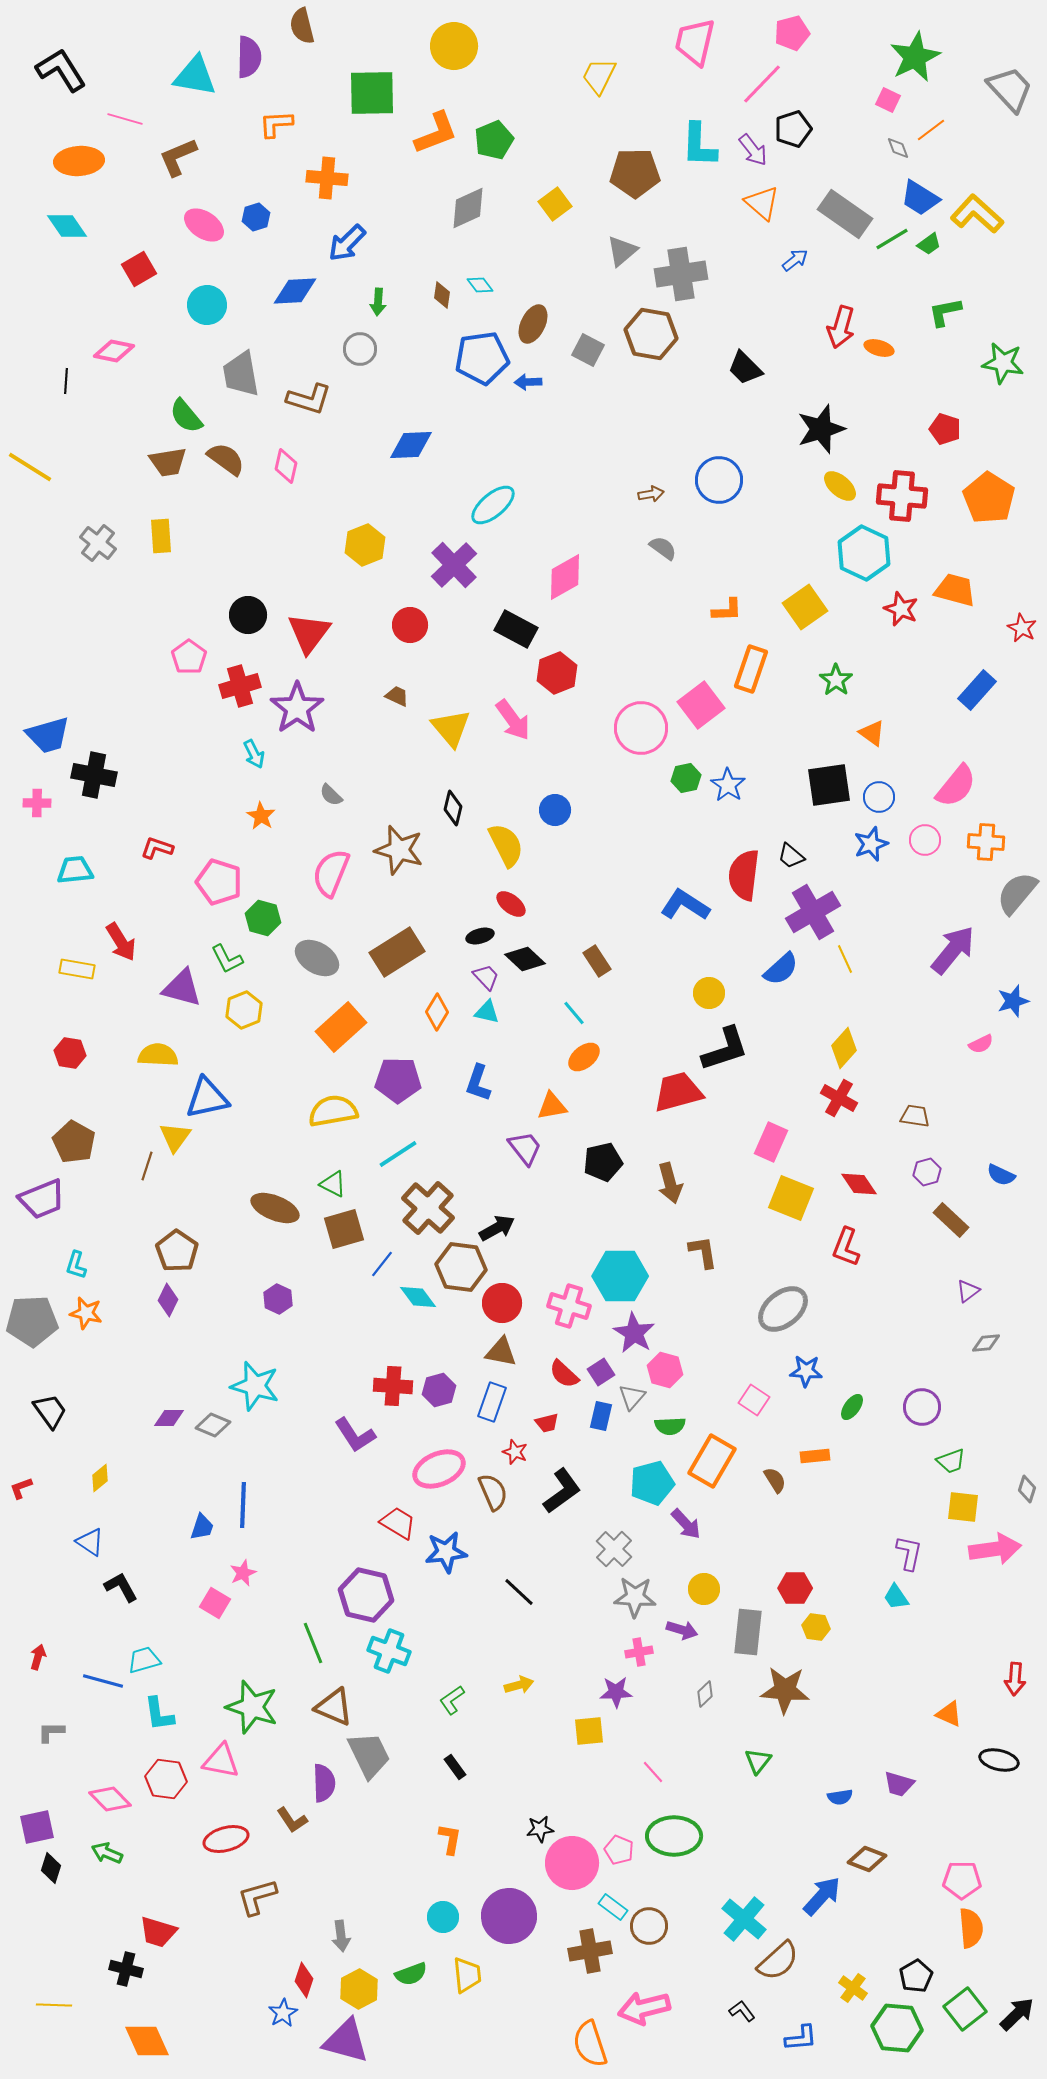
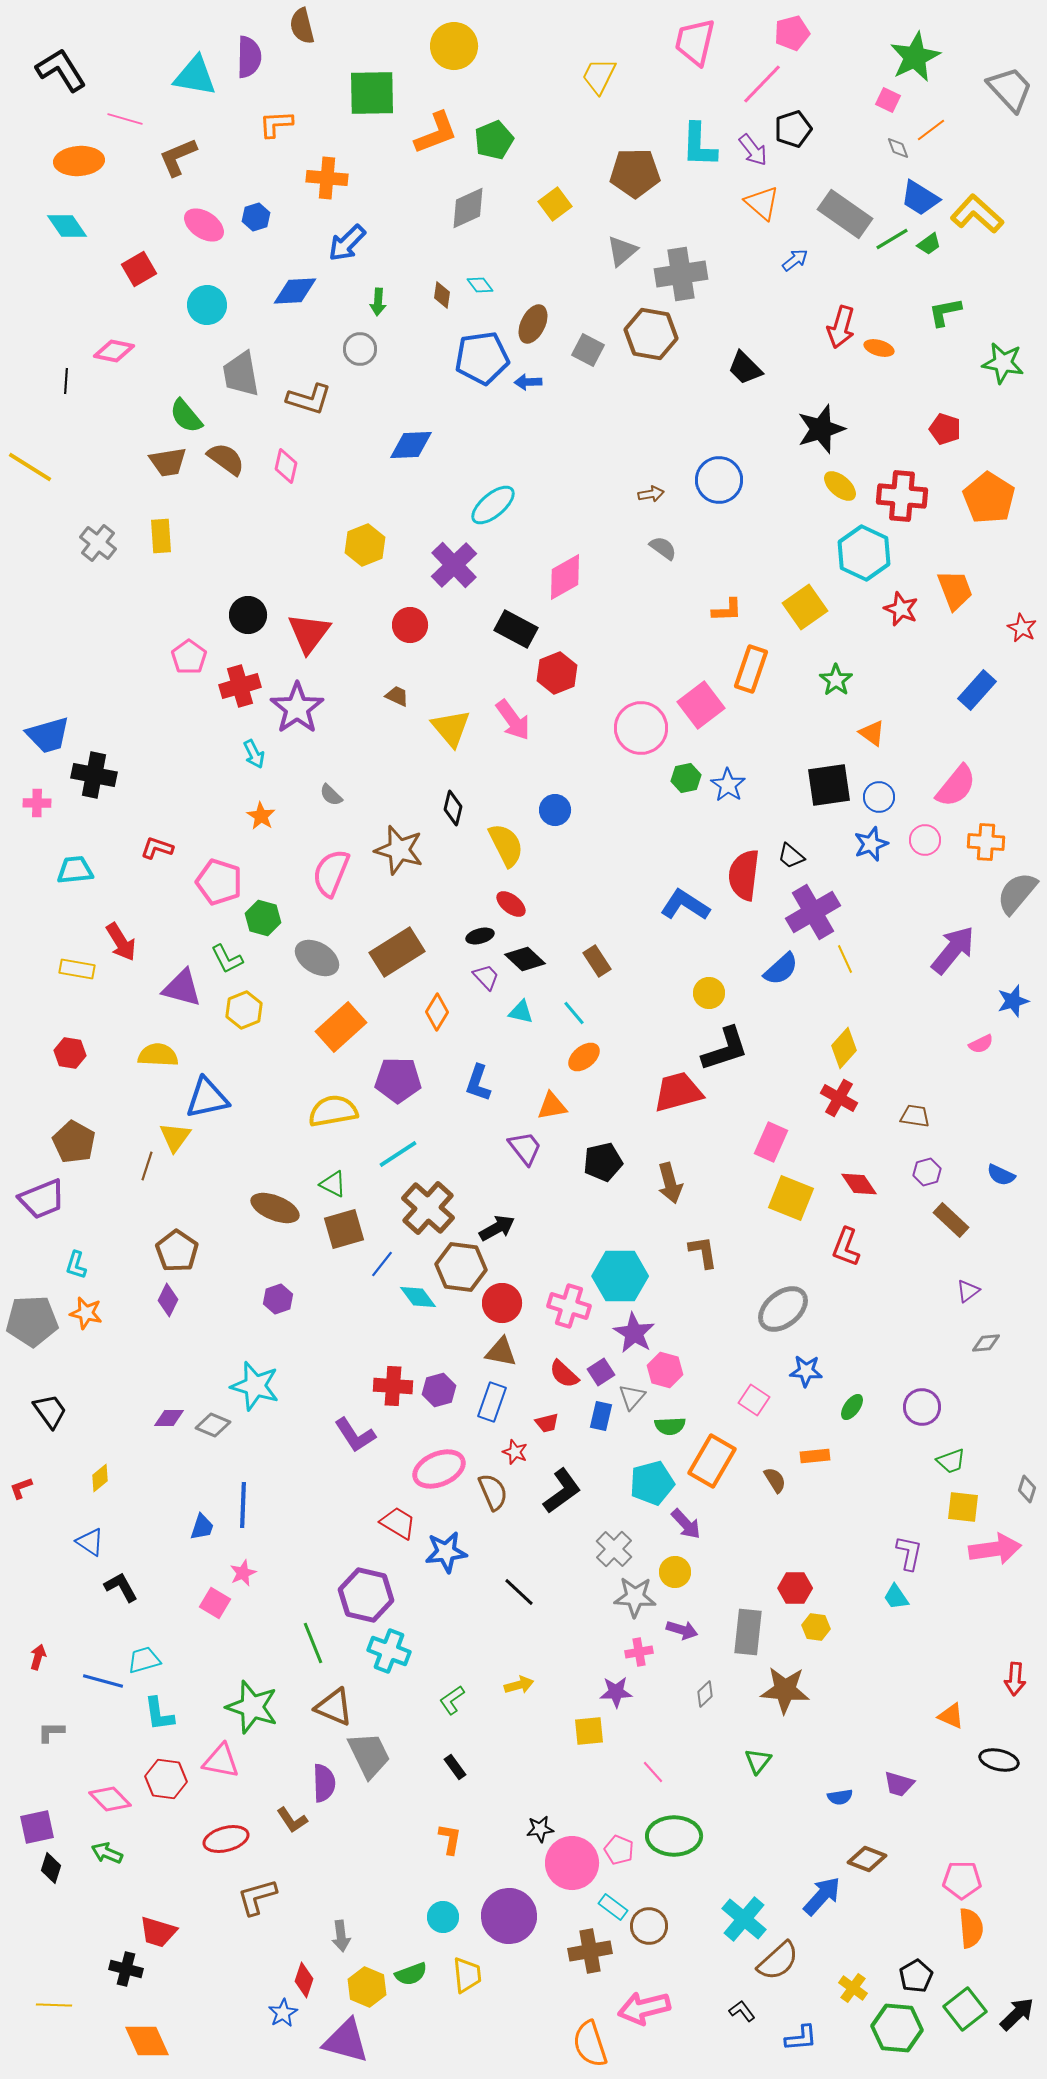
orange trapezoid at (955, 590): rotated 54 degrees clockwise
cyan triangle at (487, 1012): moved 34 px right
purple hexagon at (278, 1299): rotated 16 degrees clockwise
yellow circle at (704, 1589): moved 29 px left, 17 px up
orange triangle at (949, 1714): moved 2 px right, 2 px down
yellow hexagon at (359, 1989): moved 8 px right, 2 px up; rotated 9 degrees counterclockwise
